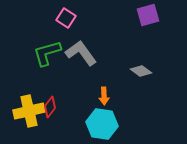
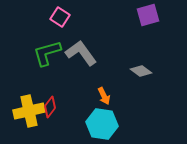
pink square: moved 6 px left, 1 px up
orange arrow: rotated 24 degrees counterclockwise
